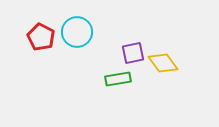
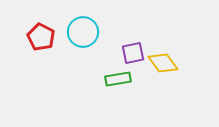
cyan circle: moved 6 px right
